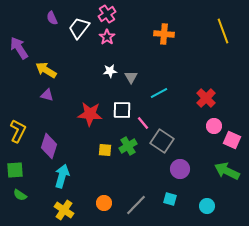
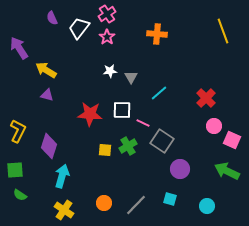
orange cross: moved 7 px left
cyan line: rotated 12 degrees counterclockwise
pink line: rotated 24 degrees counterclockwise
